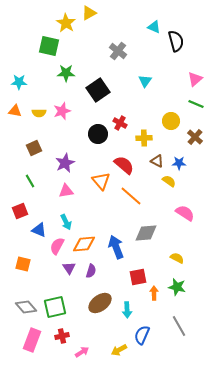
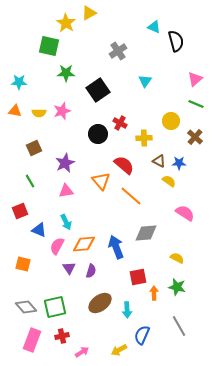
gray cross at (118, 51): rotated 18 degrees clockwise
brown triangle at (157, 161): moved 2 px right
